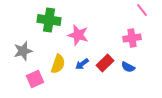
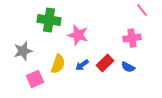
blue arrow: moved 1 px down
